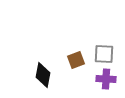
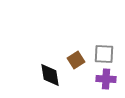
brown square: rotated 12 degrees counterclockwise
black diamond: moved 7 px right; rotated 20 degrees counterclockwise
